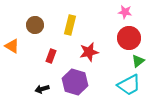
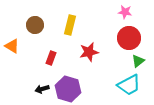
red rectangle: moved 2 px down
purple hexagon: moved 7 px left, 7 px down
